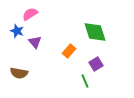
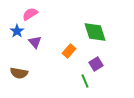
blue star: rotated 16 degrees clockwise
